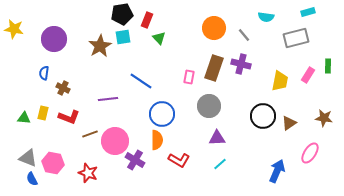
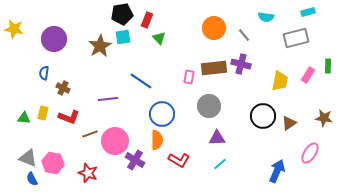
brown rectangle at (214, 68): rotated 65 degrees clockwise
